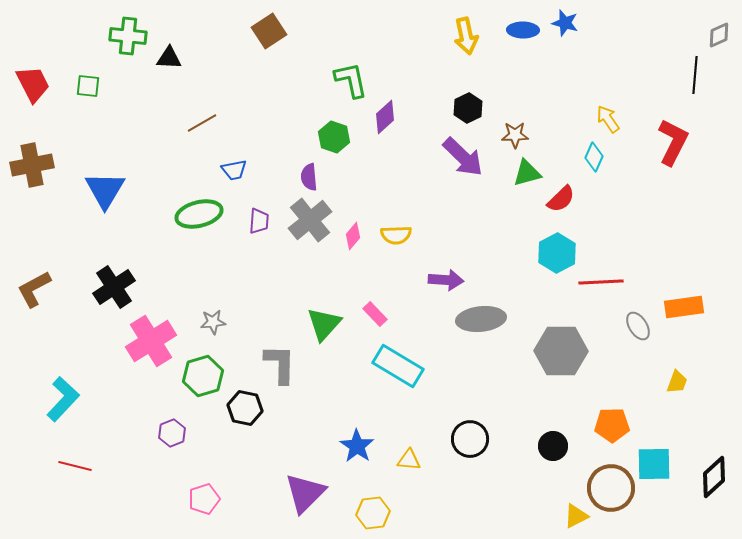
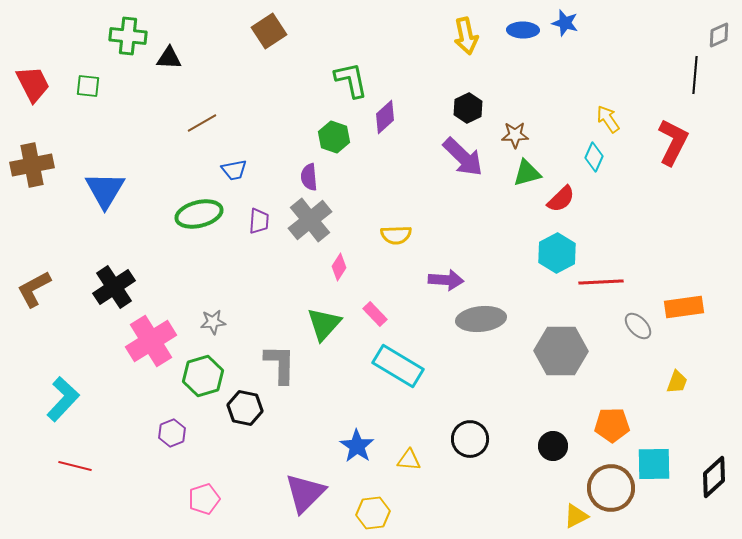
pink diamond at (353, 236): moved 14 px left, 31 px down; rotated 8 degrees counterclockwise
gray ellipse at (638, 326): rotated 12 degrees counterclockwise
